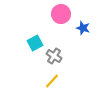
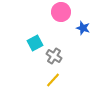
pink circle: moved 2 px up
yellow line: moved 1 px right, 1 px up
